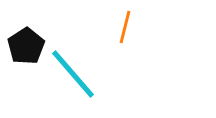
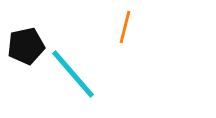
black pentagon: rotated 21 degrees clockwise
